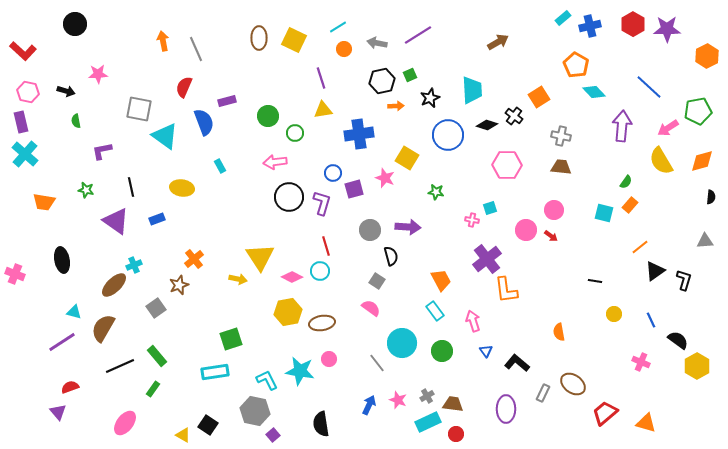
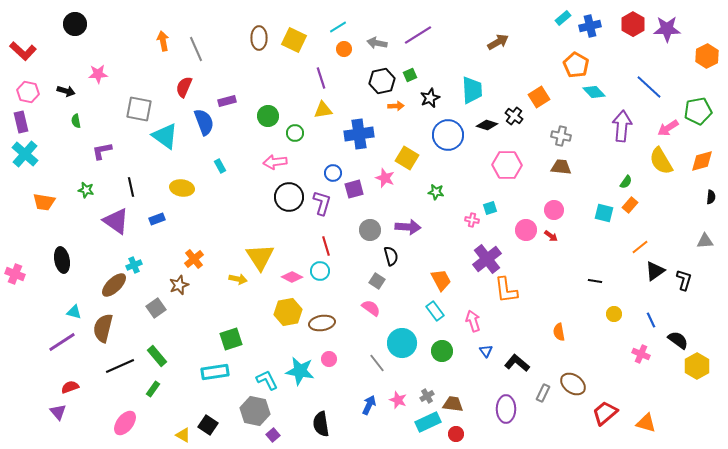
brown semicircle at (103, 328): rotated 16 degrees counterclockwise
pink cross at (641, 362): moved 8 px up
